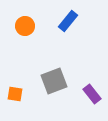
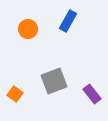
blue rectangle: rotated 10 degrees counterclockwise
orange circle: moved 3 px right, 3 px down
orange square: rotated 28 degrees clockwise
